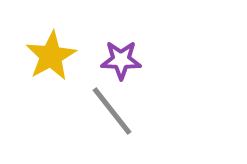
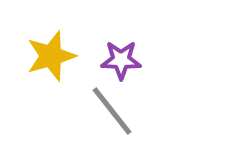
yellow star: rotated 12 degrees clockwise
